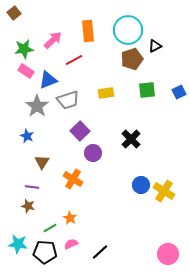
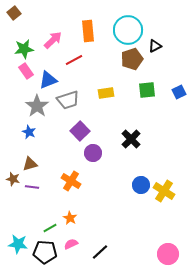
pink rectangle: rotated 21 degrees clockwise
blue star: moved 2 px right, 4 px up
brown triangle: moved 12 px left, 2 px down; rotated 42 degrees clockwise
orange cross: moved 2 px left, 2 px down
brown star: moved 15 px left, 27 px up
